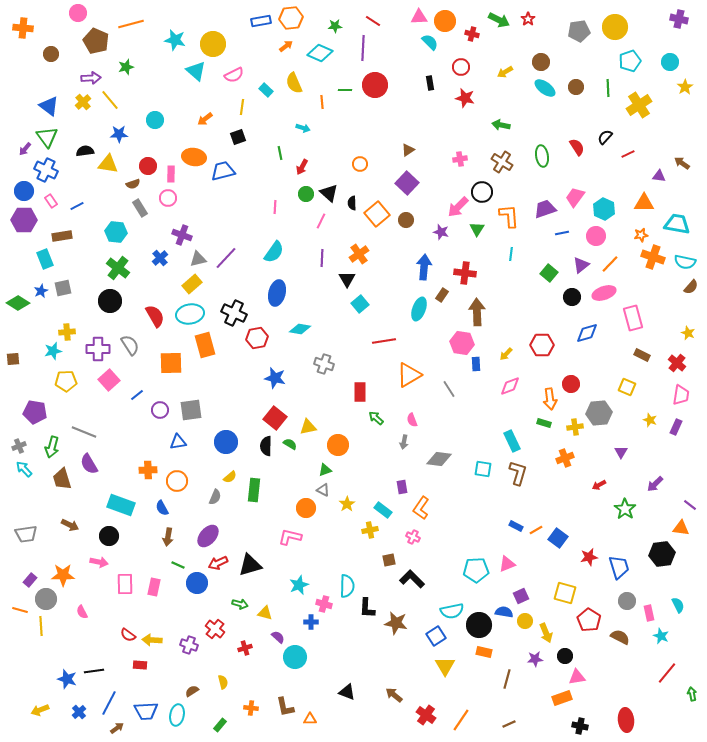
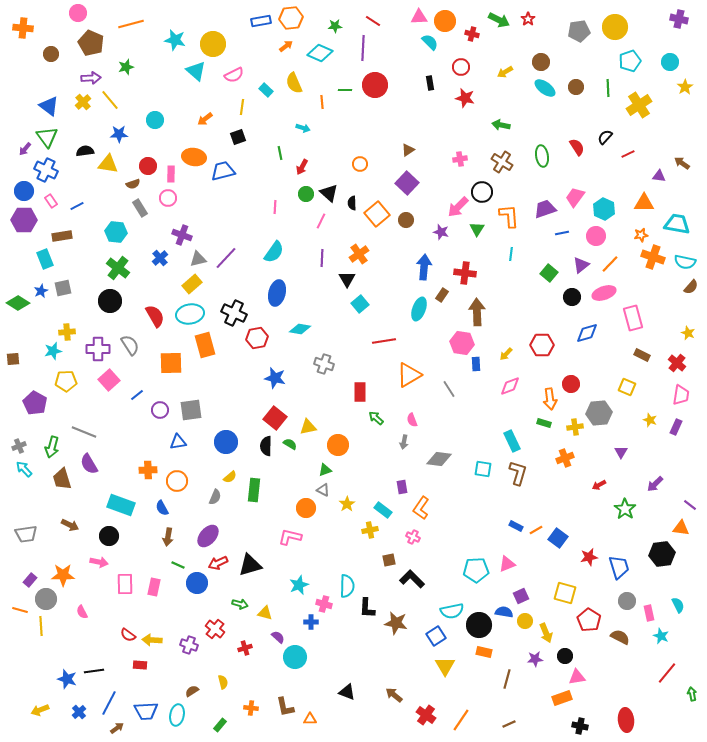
brown pentagon at (96, 41): moved 5 px left, 2 px down
purple pentagon at (35, 412): moved 9 px up; rotated 20 degrees clockwise
